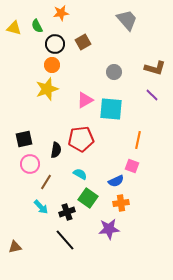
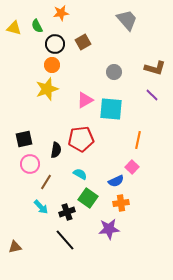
pink square: moved 1 px down; rotated 24 degrees clockwise
